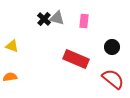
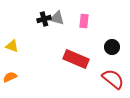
black cross: rotated 32 degrees clockwise
orange semicircle: rotated 16 degrees counterclockwise
